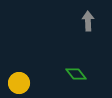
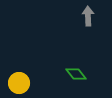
gray arrow: moved 5 px up
